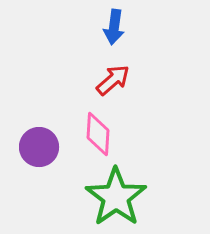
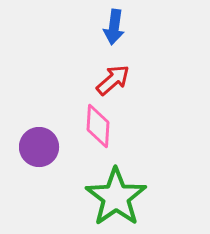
pink diamond: moved 8 px up
